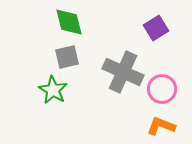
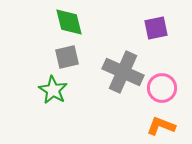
purple square: rotated 20 degrees clockwise
pink circle: moved 1 px up
